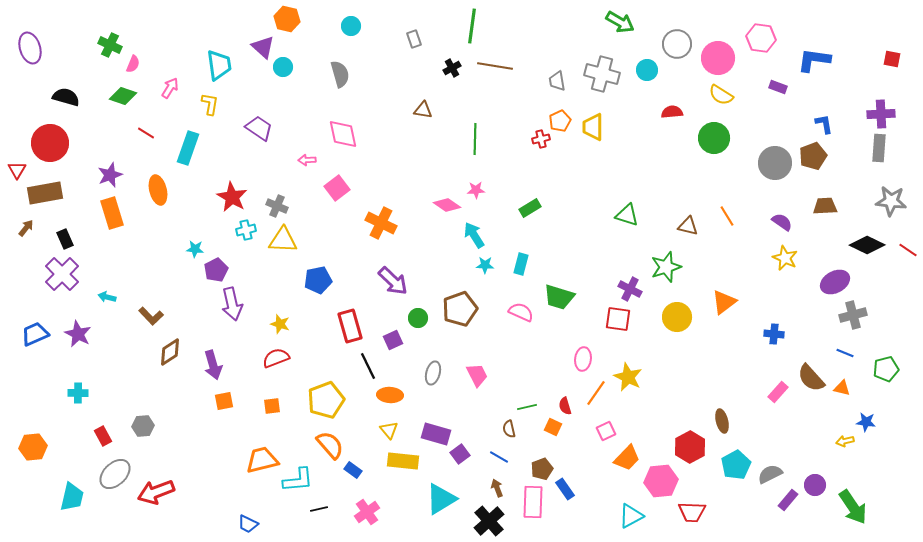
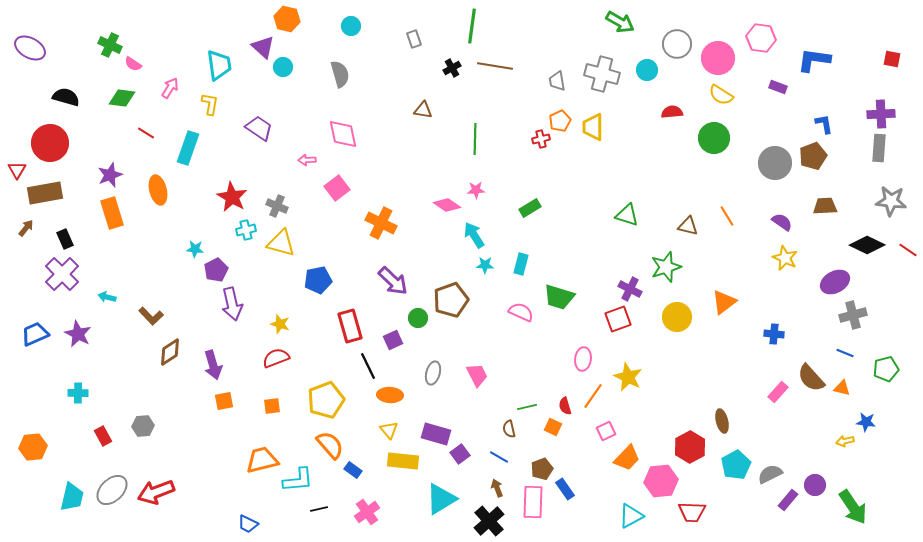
purple ellipse at (30, 48): rotated 44 degrees counterclockwise
pink semicircle at (133, 64): rotated 102 degrees clockwise
green diamond at (123, 96): moved 1 px left, 2 px down; rotated 12 degrees counterclockwise
yellow triangle at (283, 240): moved 2 px left, 3 px down; rotated 12 degrees clockwise
brown pentagon at (460, 309): moved 9 px left, 9 px up
red square at (618, 319): rotated 28 degrees counterclockwise
orange line at (596, 393): moved 3 px left, 3 px down
gray ellipse at (115, 474): moved 3 px left, 16 px down
